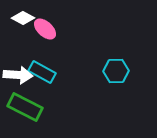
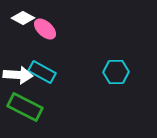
cyan hexagon: moved 1 px down
